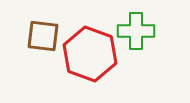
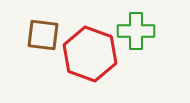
brown square: moved 1 px up
